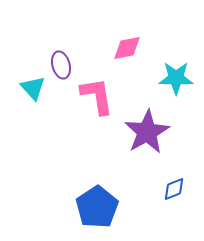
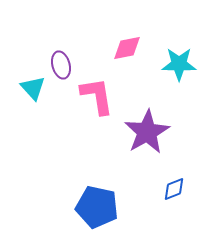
cyan star: moved 3 px right, 14 px up
blue pentagon: rotated 27 degrees counterclockwise
